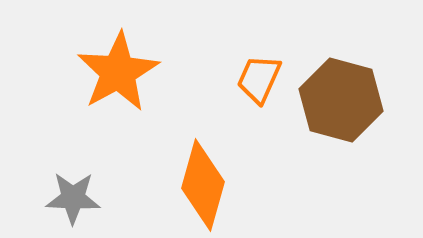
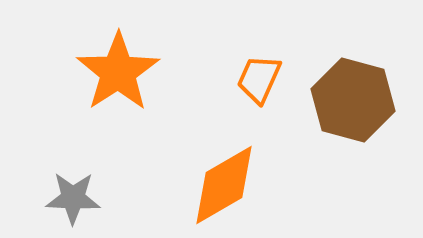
orange star: rotated 4 degrees counterclockwise
brown hexagon: moved 12 px right
orange diamond: moved 21 px right; rotated 44 degrees clockwise
